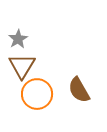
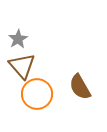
brown triangle: rotated 12 degrees counterclockwise
brown semicircle: moved 1 px right, 3 px up
